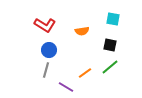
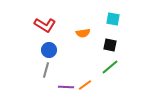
orange semicircle: moved 1 px right, 2 px down
orange line: moved 12 px down
purple line: rotated 28 degrees counterclockwise
